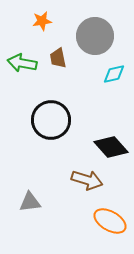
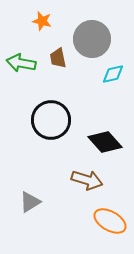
orange star: rotated 24 degrees clockwise
gray circle: moved 3 px left, 3 px down
green arrow: moved 1 px left
cyan diamond: moved 1 px left
black diamond: moved 6 px left, 5 px up
gray triangle: rotated 25 degrees counterclockwise
